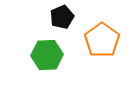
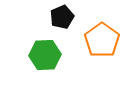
green hexagon: moved 2 px left
